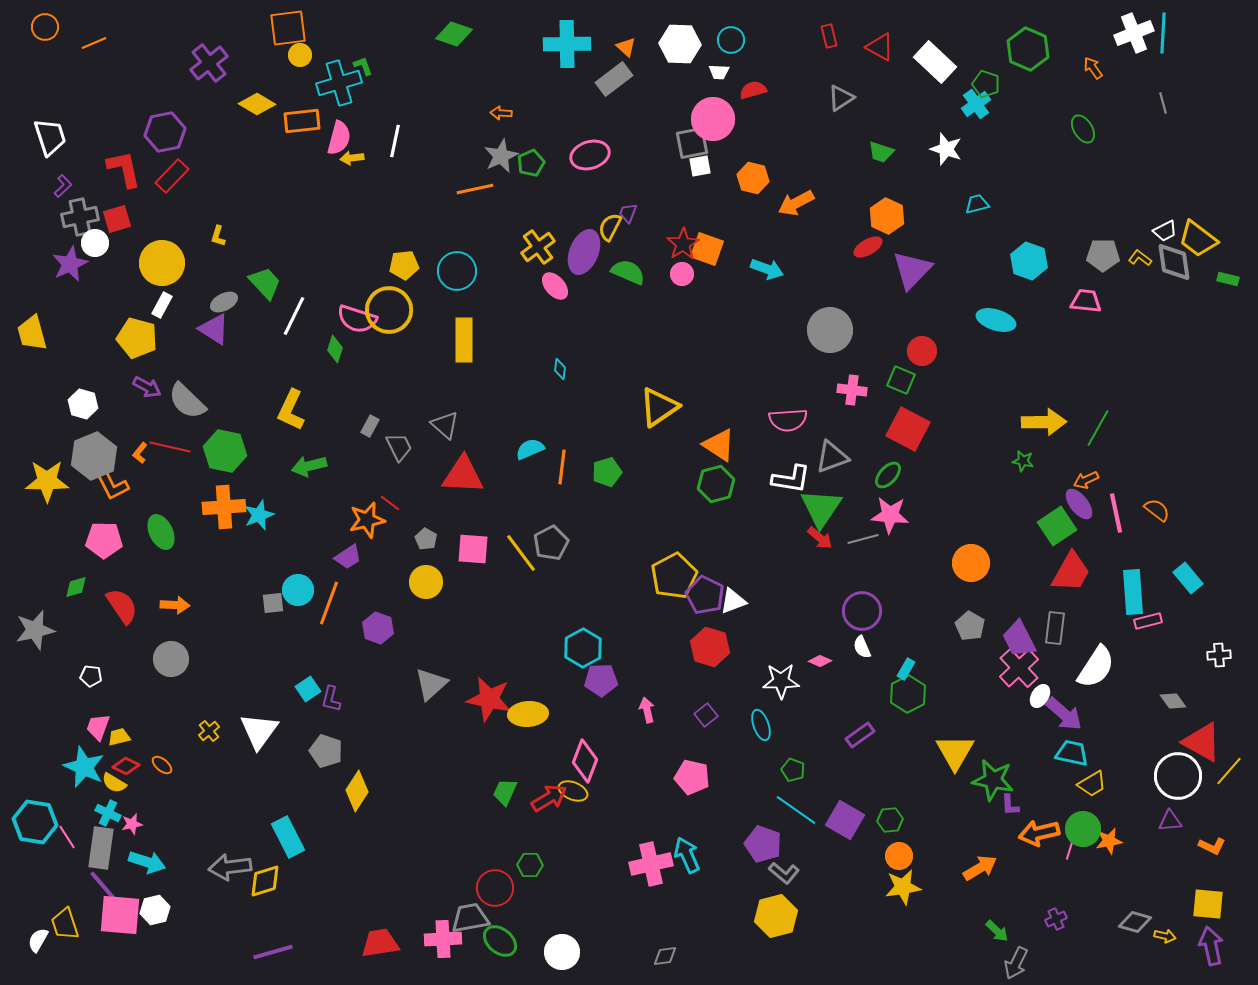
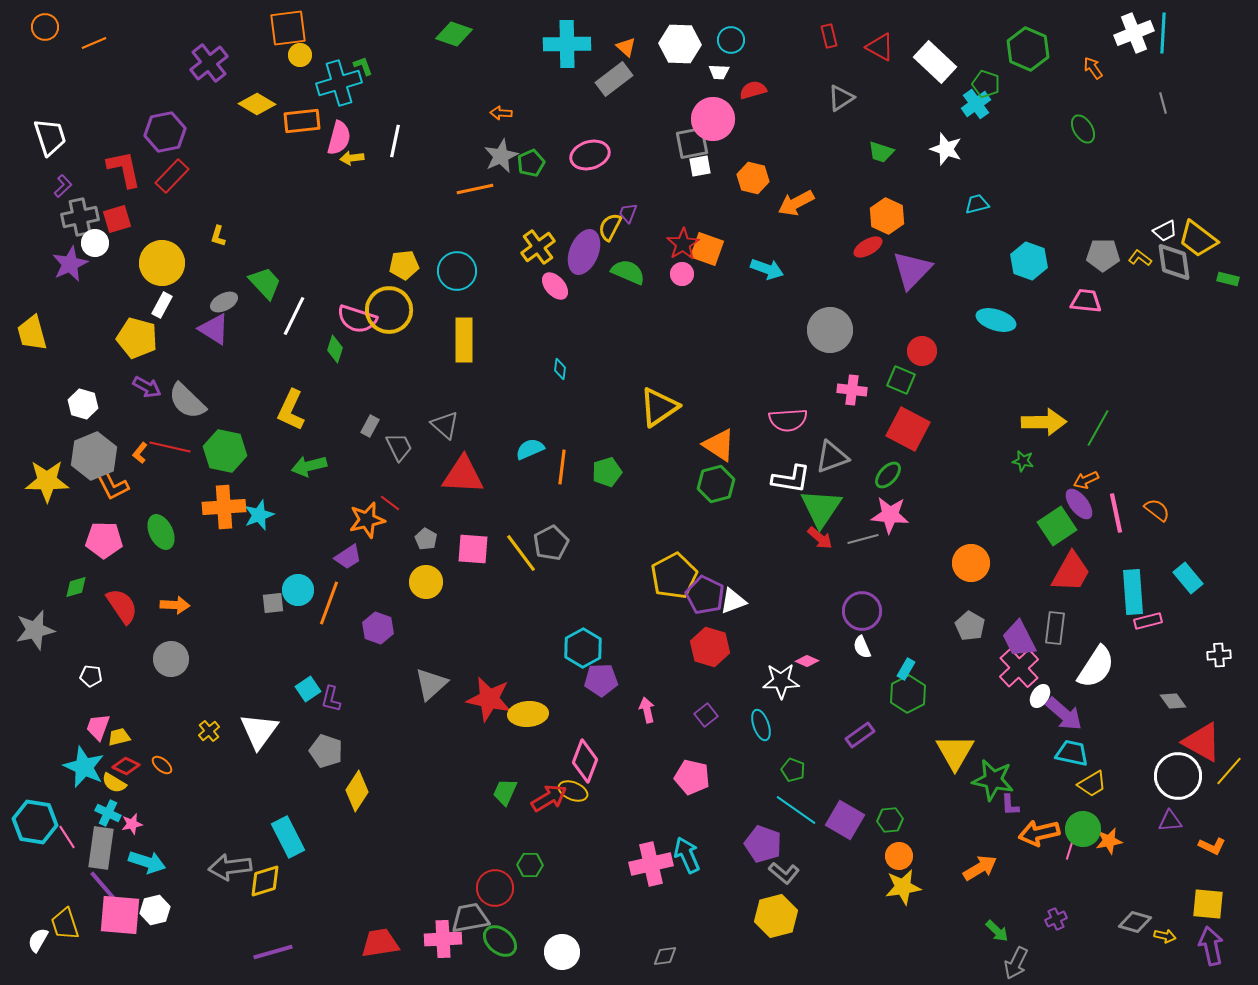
pink diamond at (820, 661): moved 13 px left
